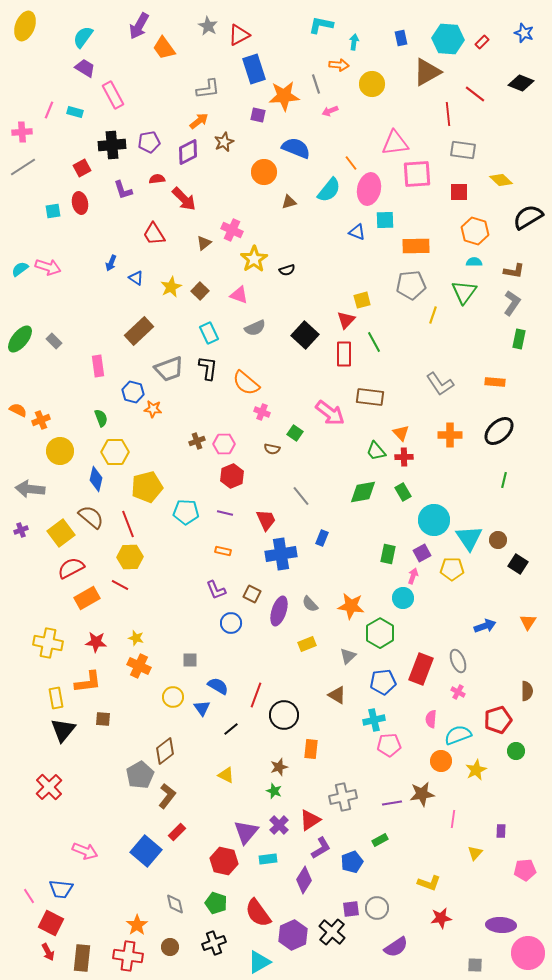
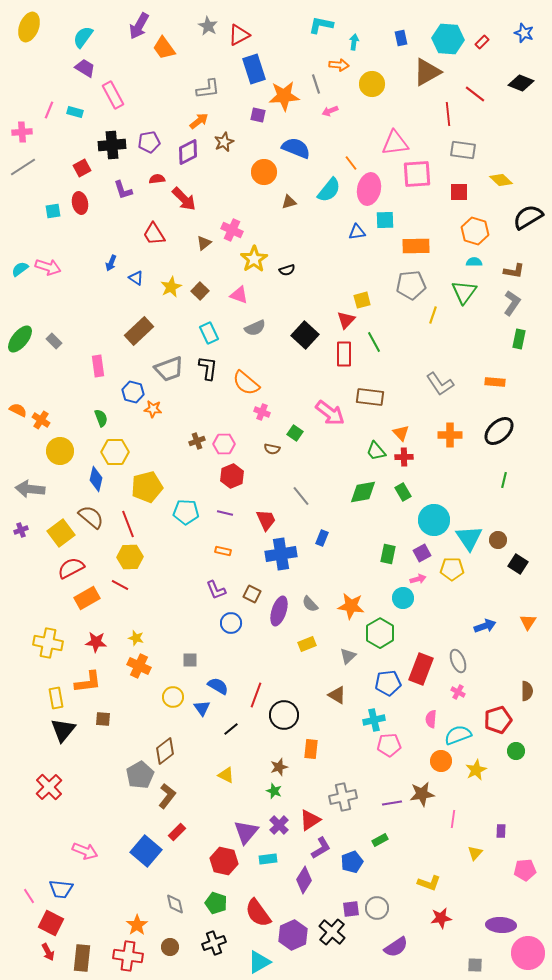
yellow ellipse at (25, 26): moved 4 px right, 1 px down
blue triangle at (357, 232): rotated 30 degrees counterclockwise
orange cross at (41, 420): rotated 36 degrees counterclockwise
pink arrow at (413, 576): moved 5 px right, 3 px down; rotated 56 degrees clockwise
blue pentagon at (383, 682): moved 5 px right, 1 px down
